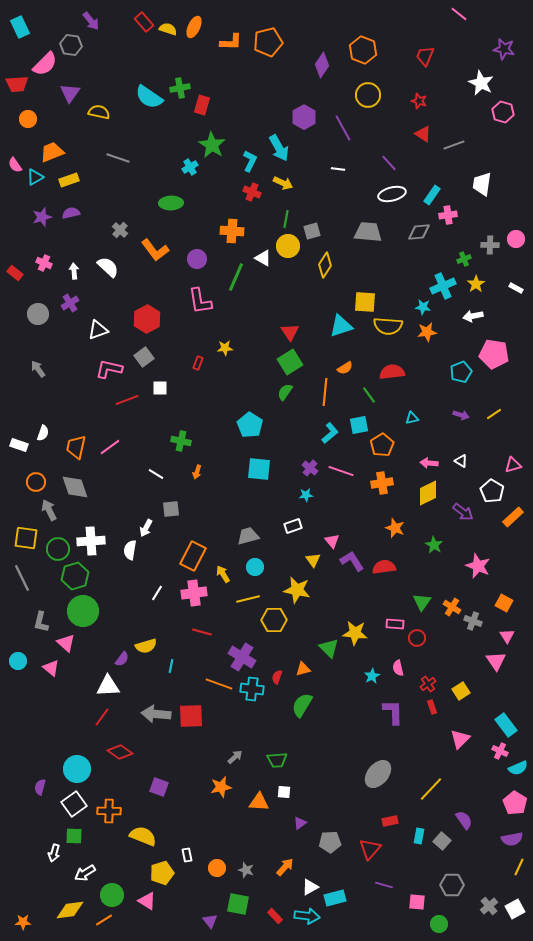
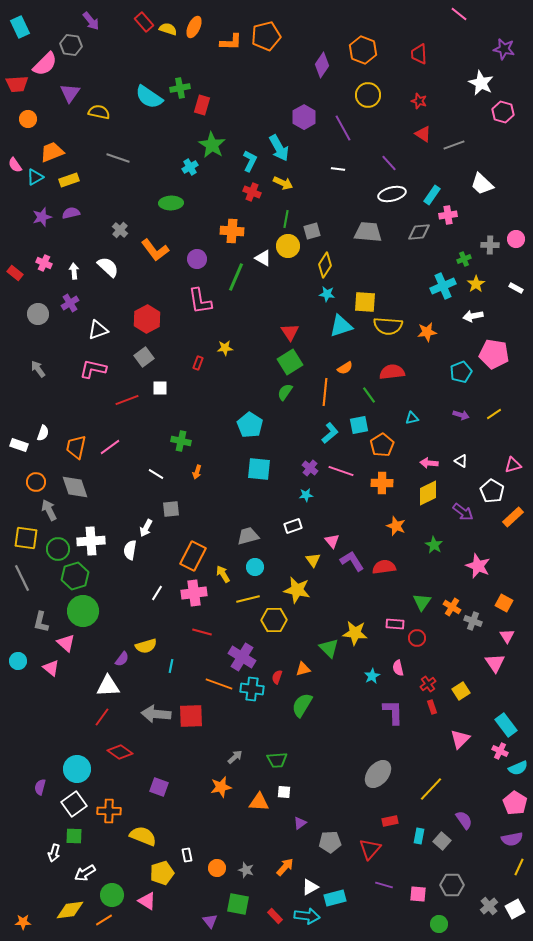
orange pentagon at (268, 42): moved 2 px left, 6 px up
red trapezoid at (425, 56): moved 6 px left, 2 px up; rotated 25 degrees counterclockwise
white trapezoid at (482, 184): rotated 55 degrees counterclockwise
cyan star at (423, 307): moved 96 px left, 13 px up
pink L-shape at (109, 369): moved 16 px left
orange cross at (382, 483): rotated 10 degrees clockwise
orange star at (395, 528): moved 1 px right, 2 px up
pink triangle at (496, 661): moved 1 px left, 2 px down
pink square at (417, 902): moved 1 px right, 8 px up
